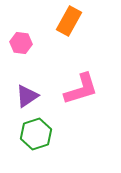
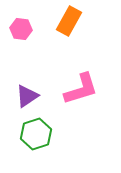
pink hexagon: moved 14 px up
